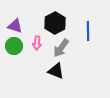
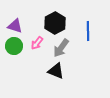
pink arrow: rotated 32 degrees clockwise
